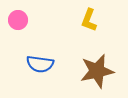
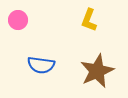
blue semicircle: moved 1 px right, 1 px down
brown star: rotated 12 degrees counterclockwise
